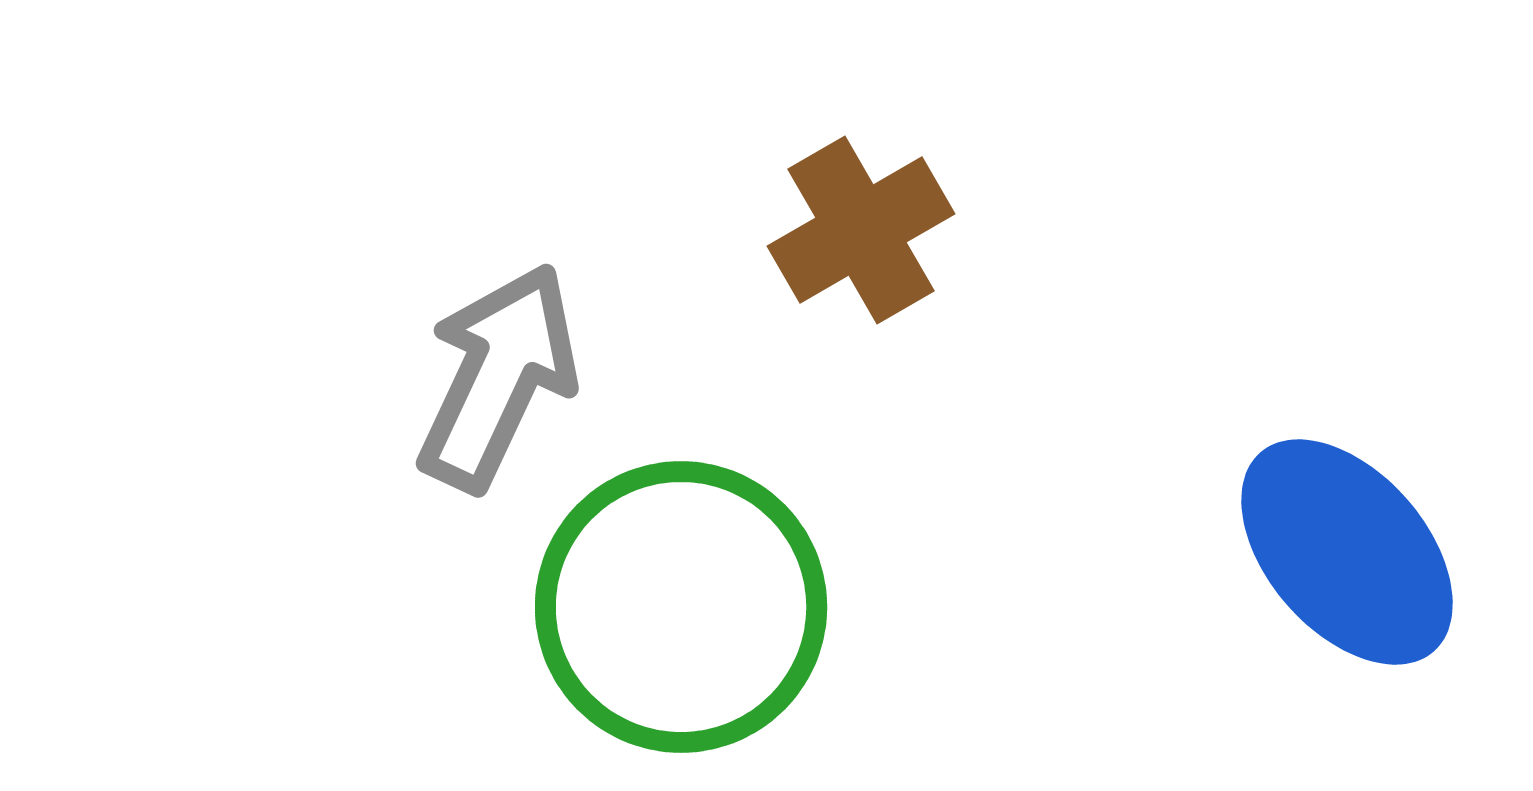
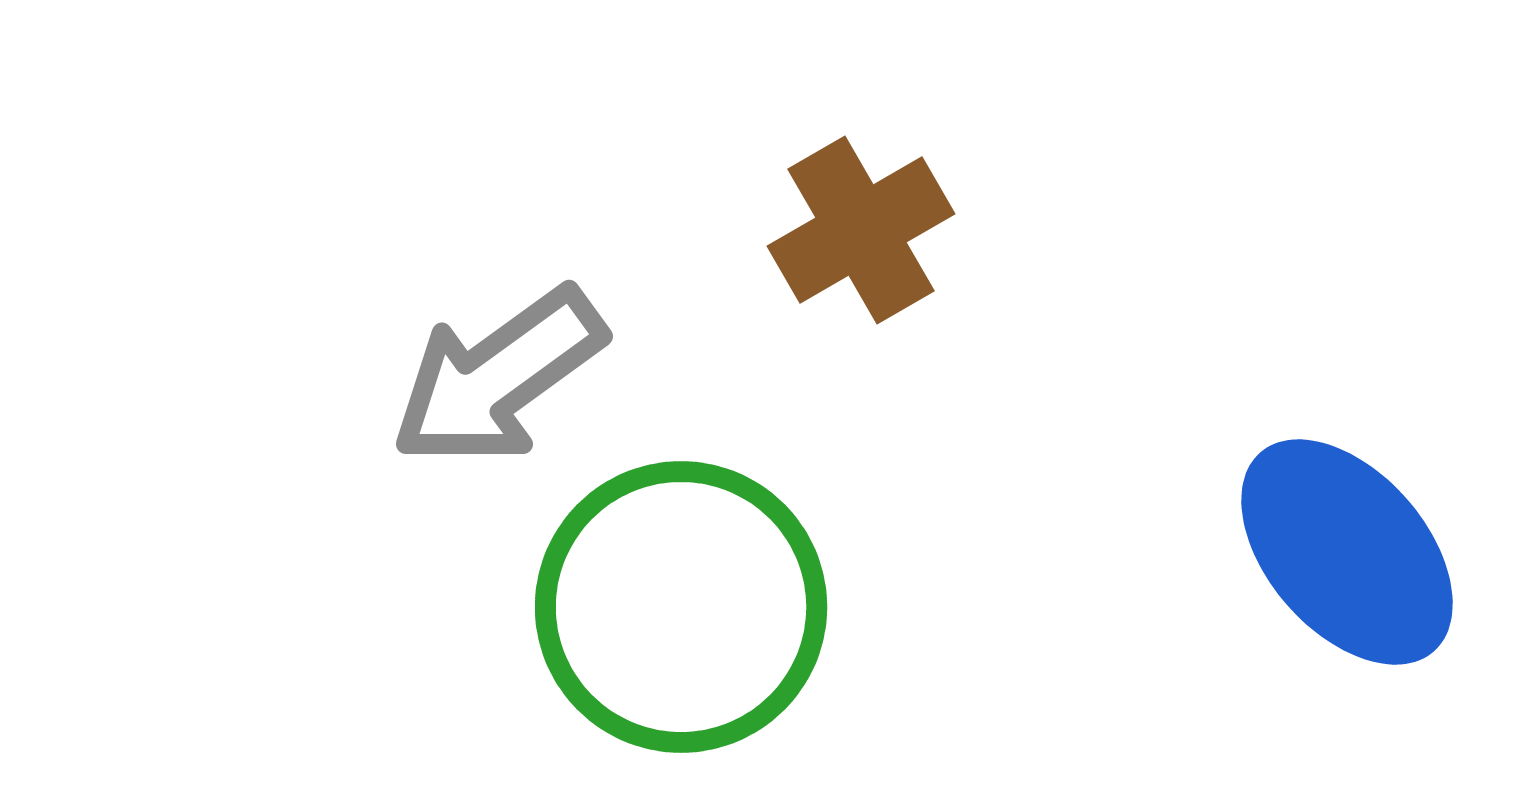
gray arrow: rotated 151 degrees counterclockwise
